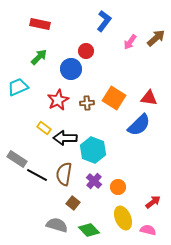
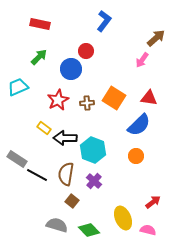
pink arrow: moved 12 px right, 18 px down
brown semicircle: moved 2 px right
orange circle: moved 18 px right, 31 px up
brown square: moved 1 px left, 2 px up
